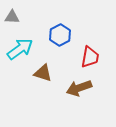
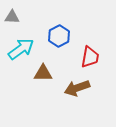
blue hexagon: moved 1 px left, 1 px down
cyan arrow: moved 1 px right
brown triangle: rotated 18 degrees counterclockwise
brown arrow: moved 2 px left
